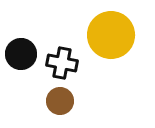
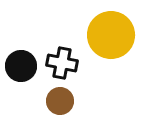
black circle: moved 12 px down
